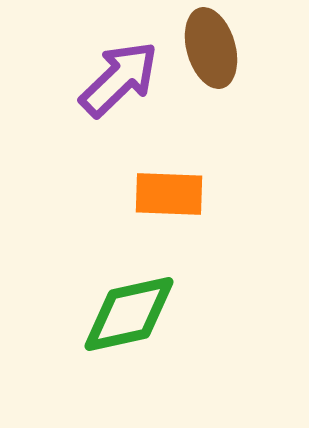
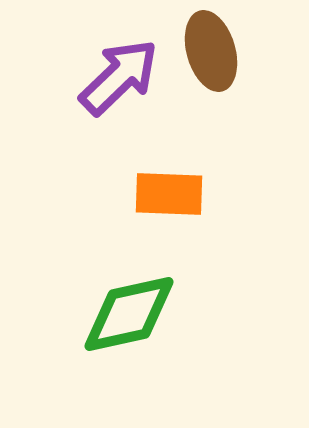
brown ellipse: moved 3 px down
purple arrow: moved 2 px up
